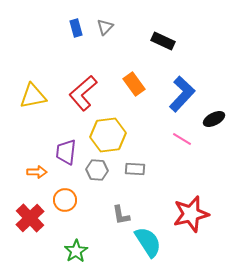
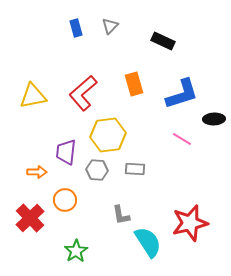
gray triangle: moved 5 px right, 1 px up
orange rectangle: rotated 20 degrees clockwise
blue L-shape: rotated 30 degrees clockwise
black ellipse: rotated 25 degrees clockwise
red star: moved 1 px left, 9 px down
